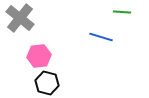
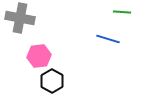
gray cross: rotated 28 degrees counterclockwise
blue line: moved 7 px right, 2 px down
black hexagon: moved 5 px right, 2 px up; rotated 15 degrees clockwise
